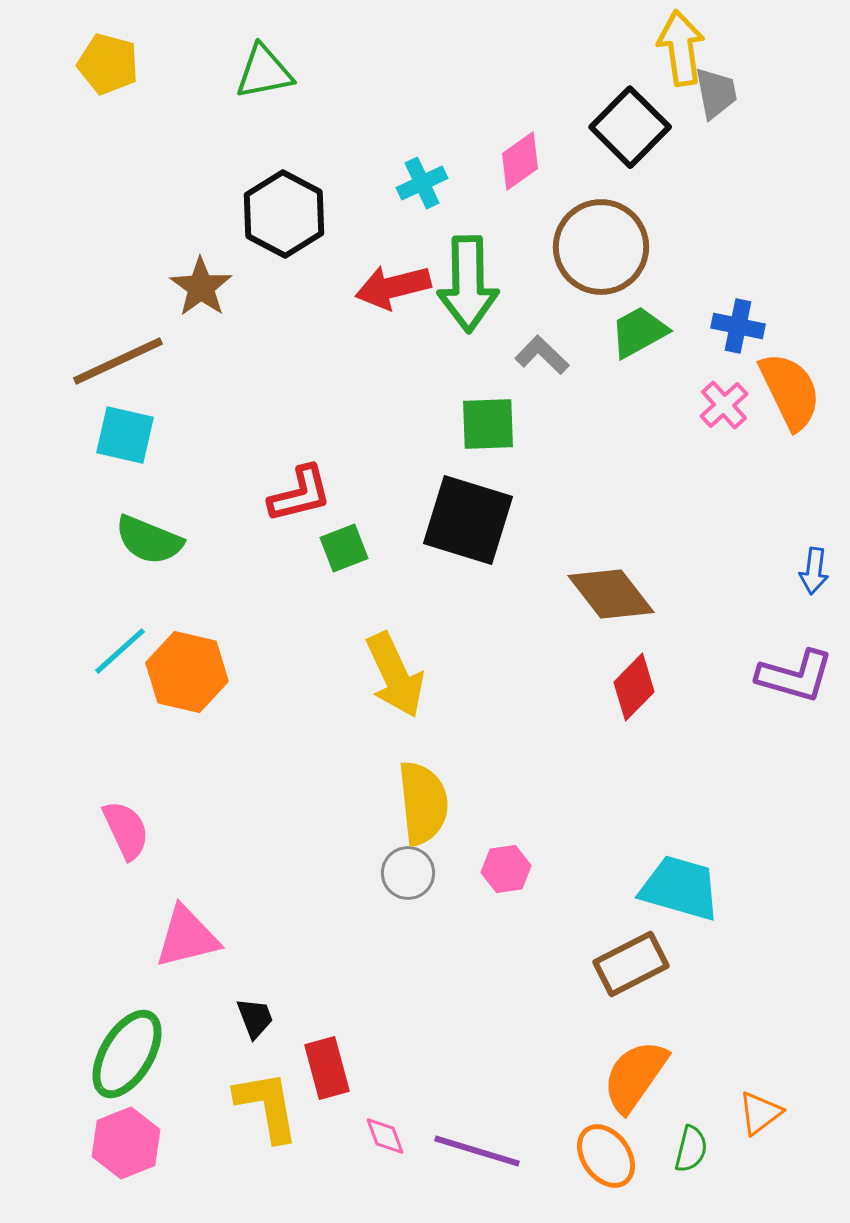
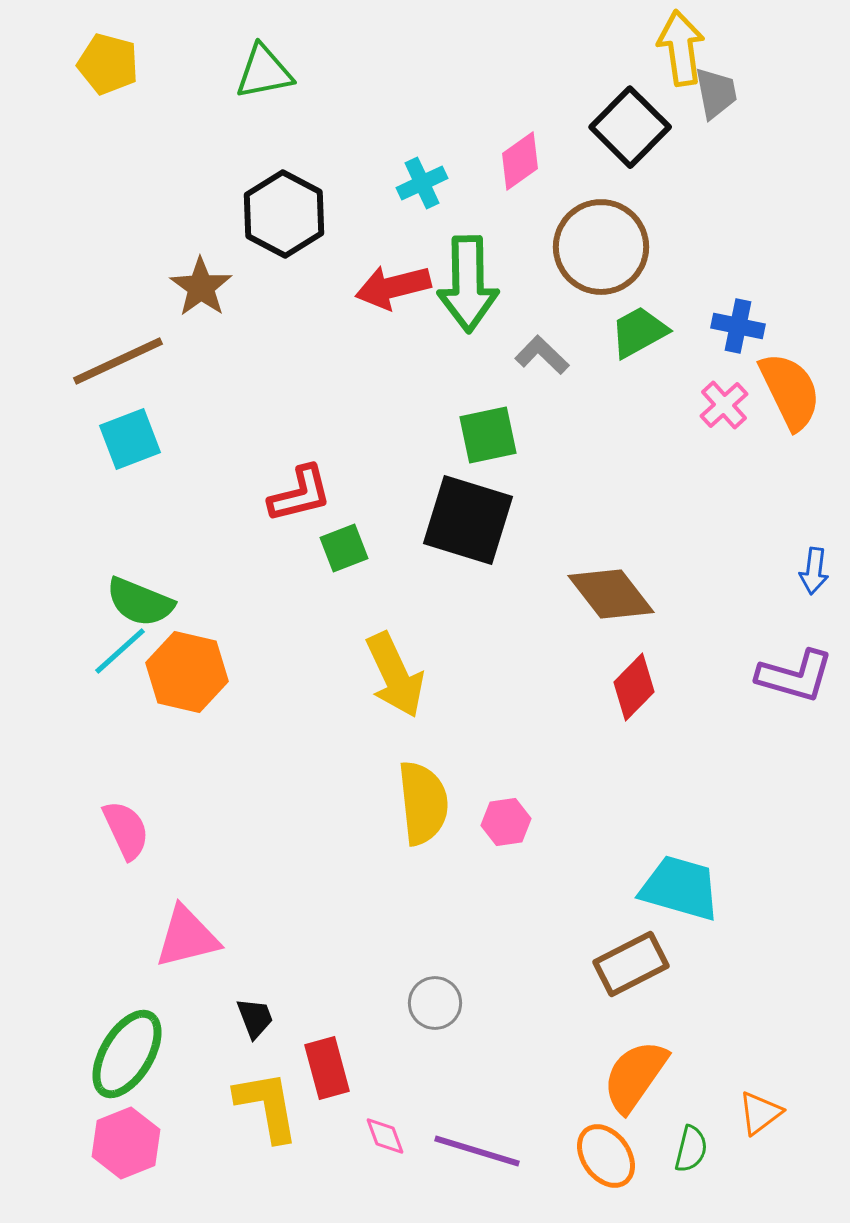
green square at (488, 424): moved 11 px down; rotated 10 degrees counterclockwise
cyan square at (125, 435): moved 5 px right, 4 px down; rotated 34 degrees counterclockwise
green semicircle at (149, 540): moved 9 px left, 62 px down
pink hexagon at (506, 869): moved 47 px up
gray circle at (408, 873): moved 27 px right, 130 px down
